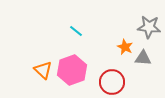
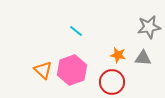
gray star: rotated 15 degrees counterclockwise
orange star: moved 7 px left, 8 px down; rotated 14 degrees counterclockwise
